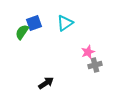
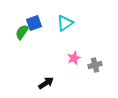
pink star: moved 14 px left, 6 px down
